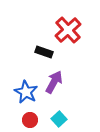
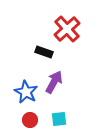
red cross: moved 1 px left, 1 px up
cyan square: rotated 35 degrees clockwise
